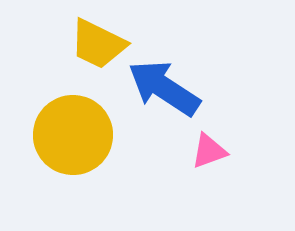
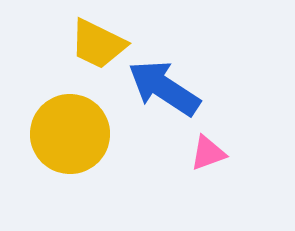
yellow circle: moved 3 px left, 1 px up
pink triangle: moved 1 px left, 2 px down
